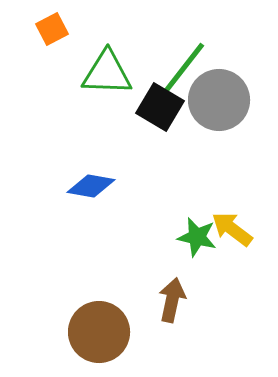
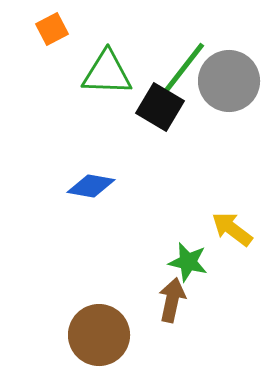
gray circle: moved 10 px right, 19 px up
green star: moved 9 px left, 25 px down
brown circle: moved 3 px down
